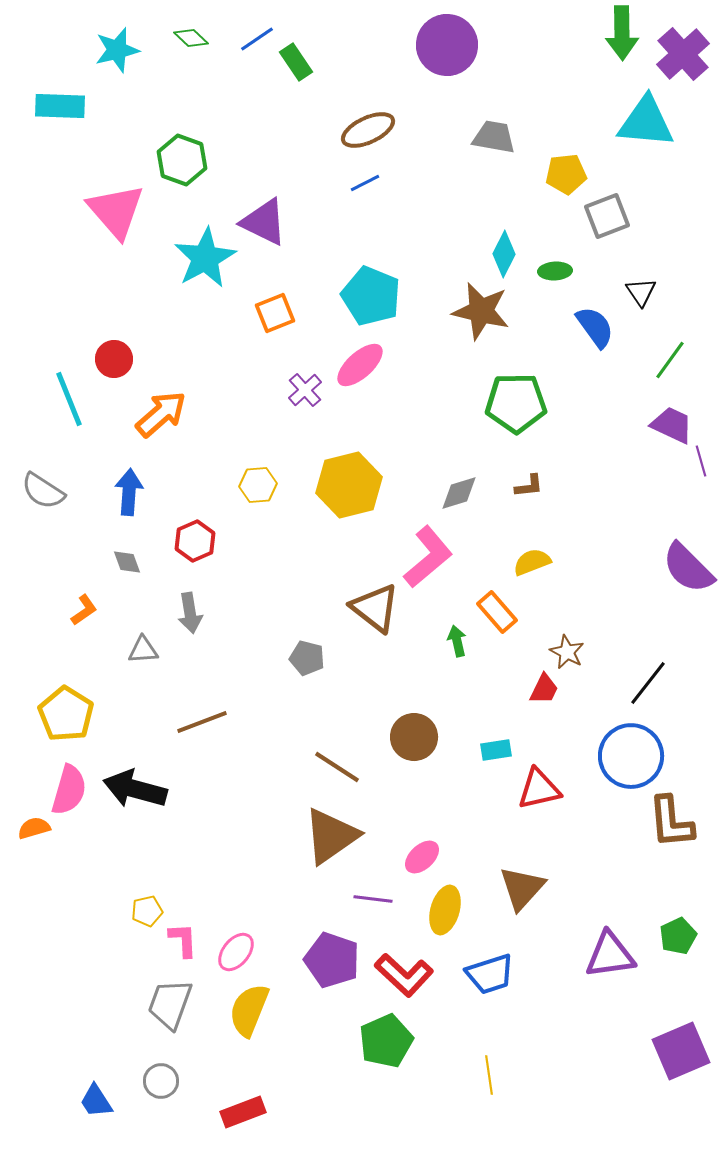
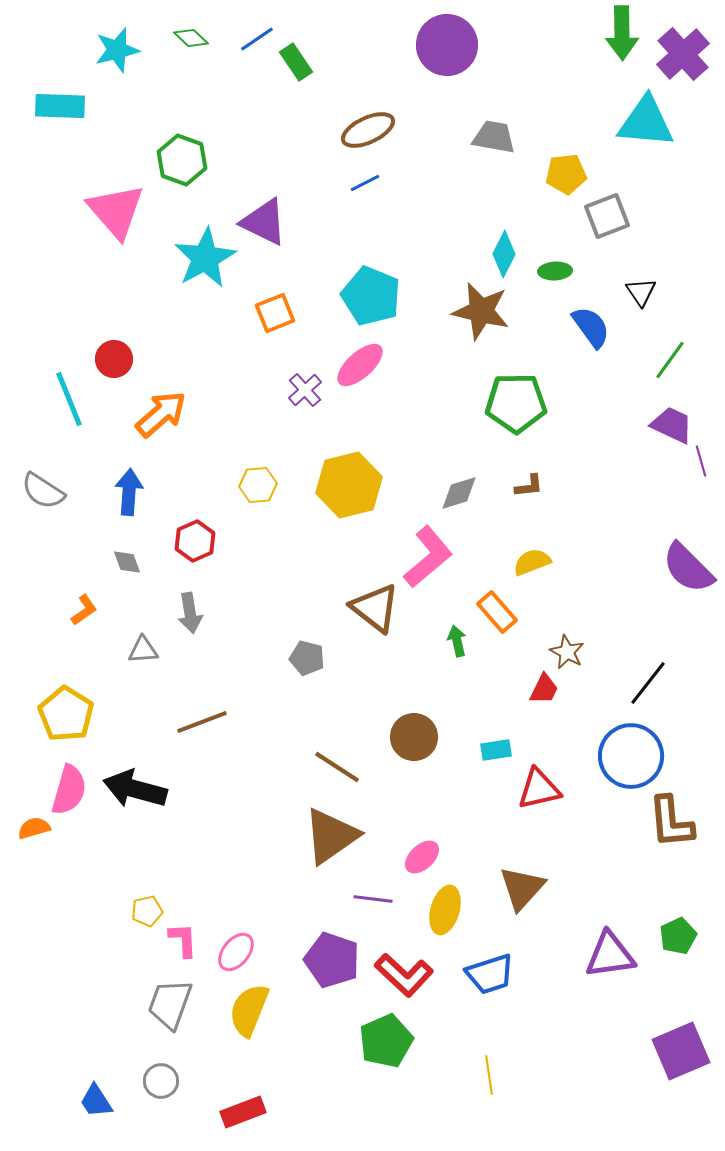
blue semicircle at (595, 327): moved 4 px left
